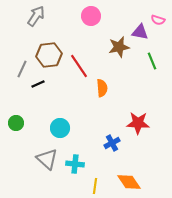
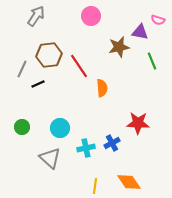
green circle: moved 6 px right, 4 px down
gray triangle: moved 3 px right, 1 px up
cyan cross: moved 11 px right, 16 px up; rotated 18 degrees counterclockwise
